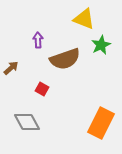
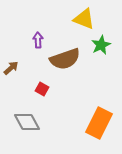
orange rectangle: moved 2 px left
